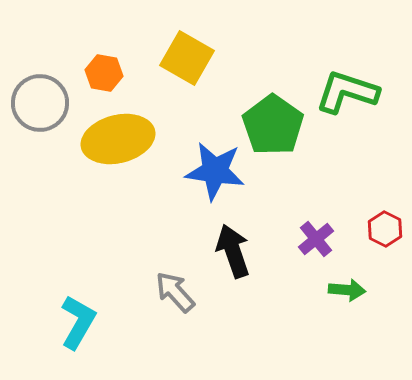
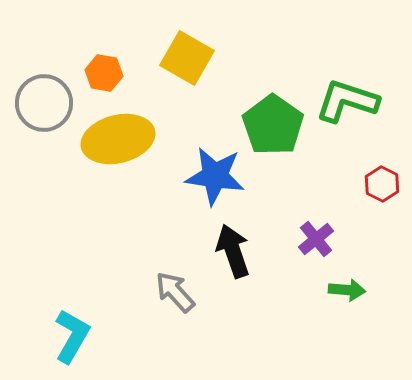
green L-shape: moved 9 px down
gray circle: moved 4 px right
blue star: moved 5 px down
red hexagon: moved 3 px left, 45 px up
cyan L-shape: moved 6 px left, 14 px down
